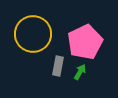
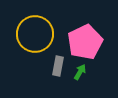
yellow circle: moved 2 px right
